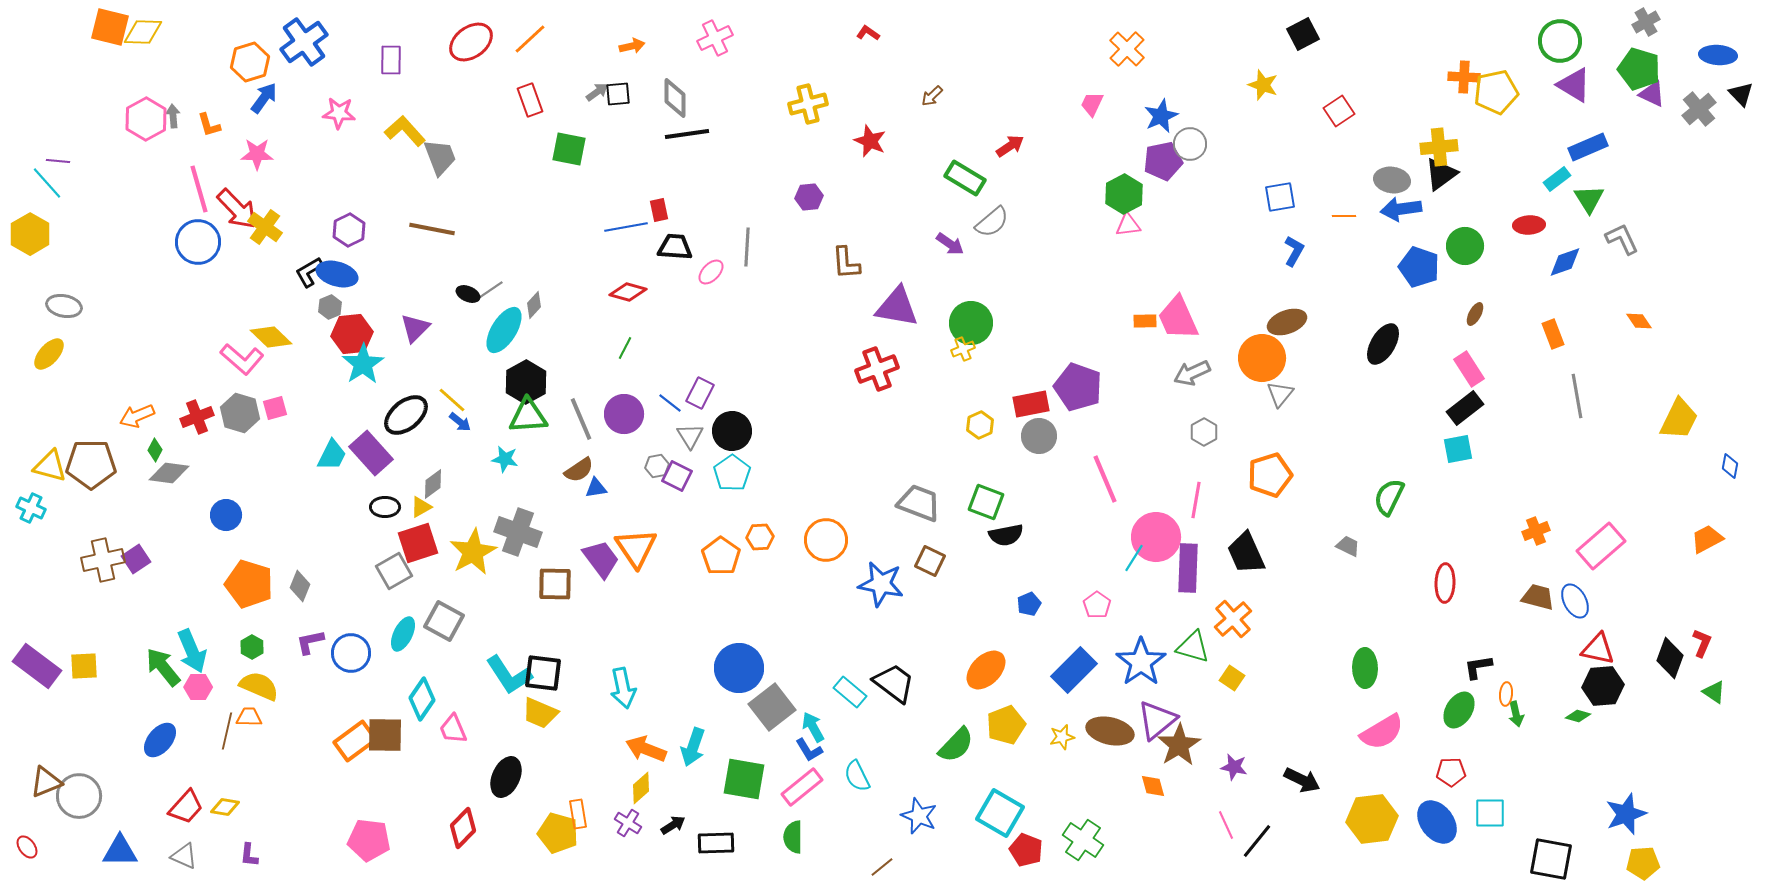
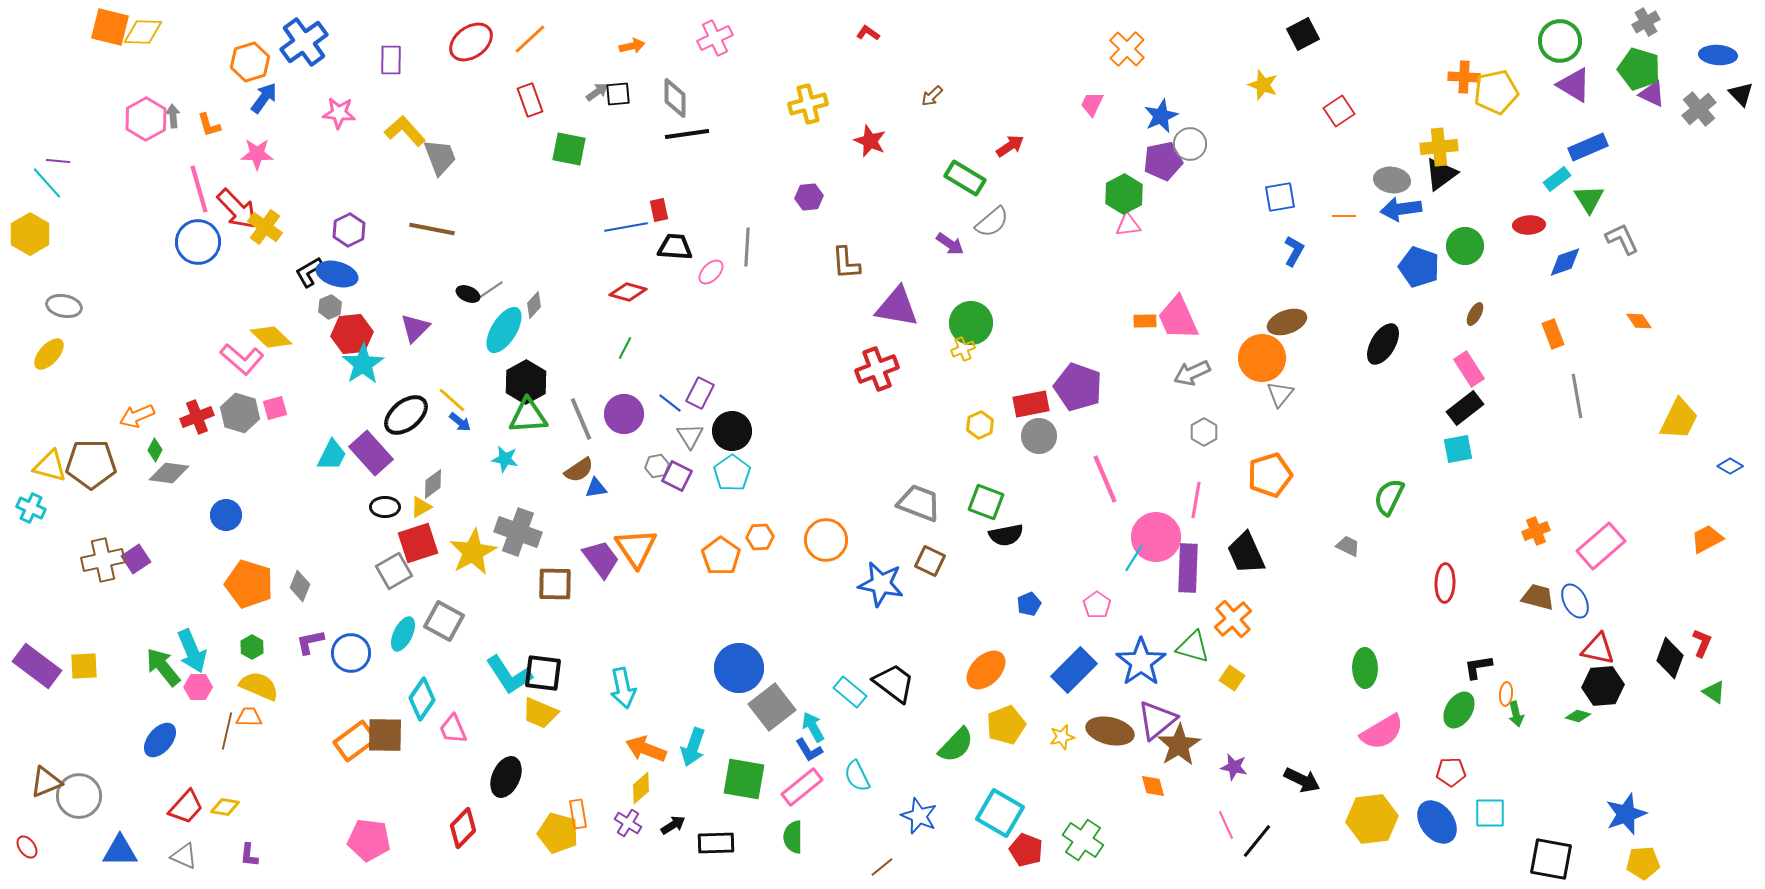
blue diamond at (1730, 466): rotated 70 degrees counterclockwise
